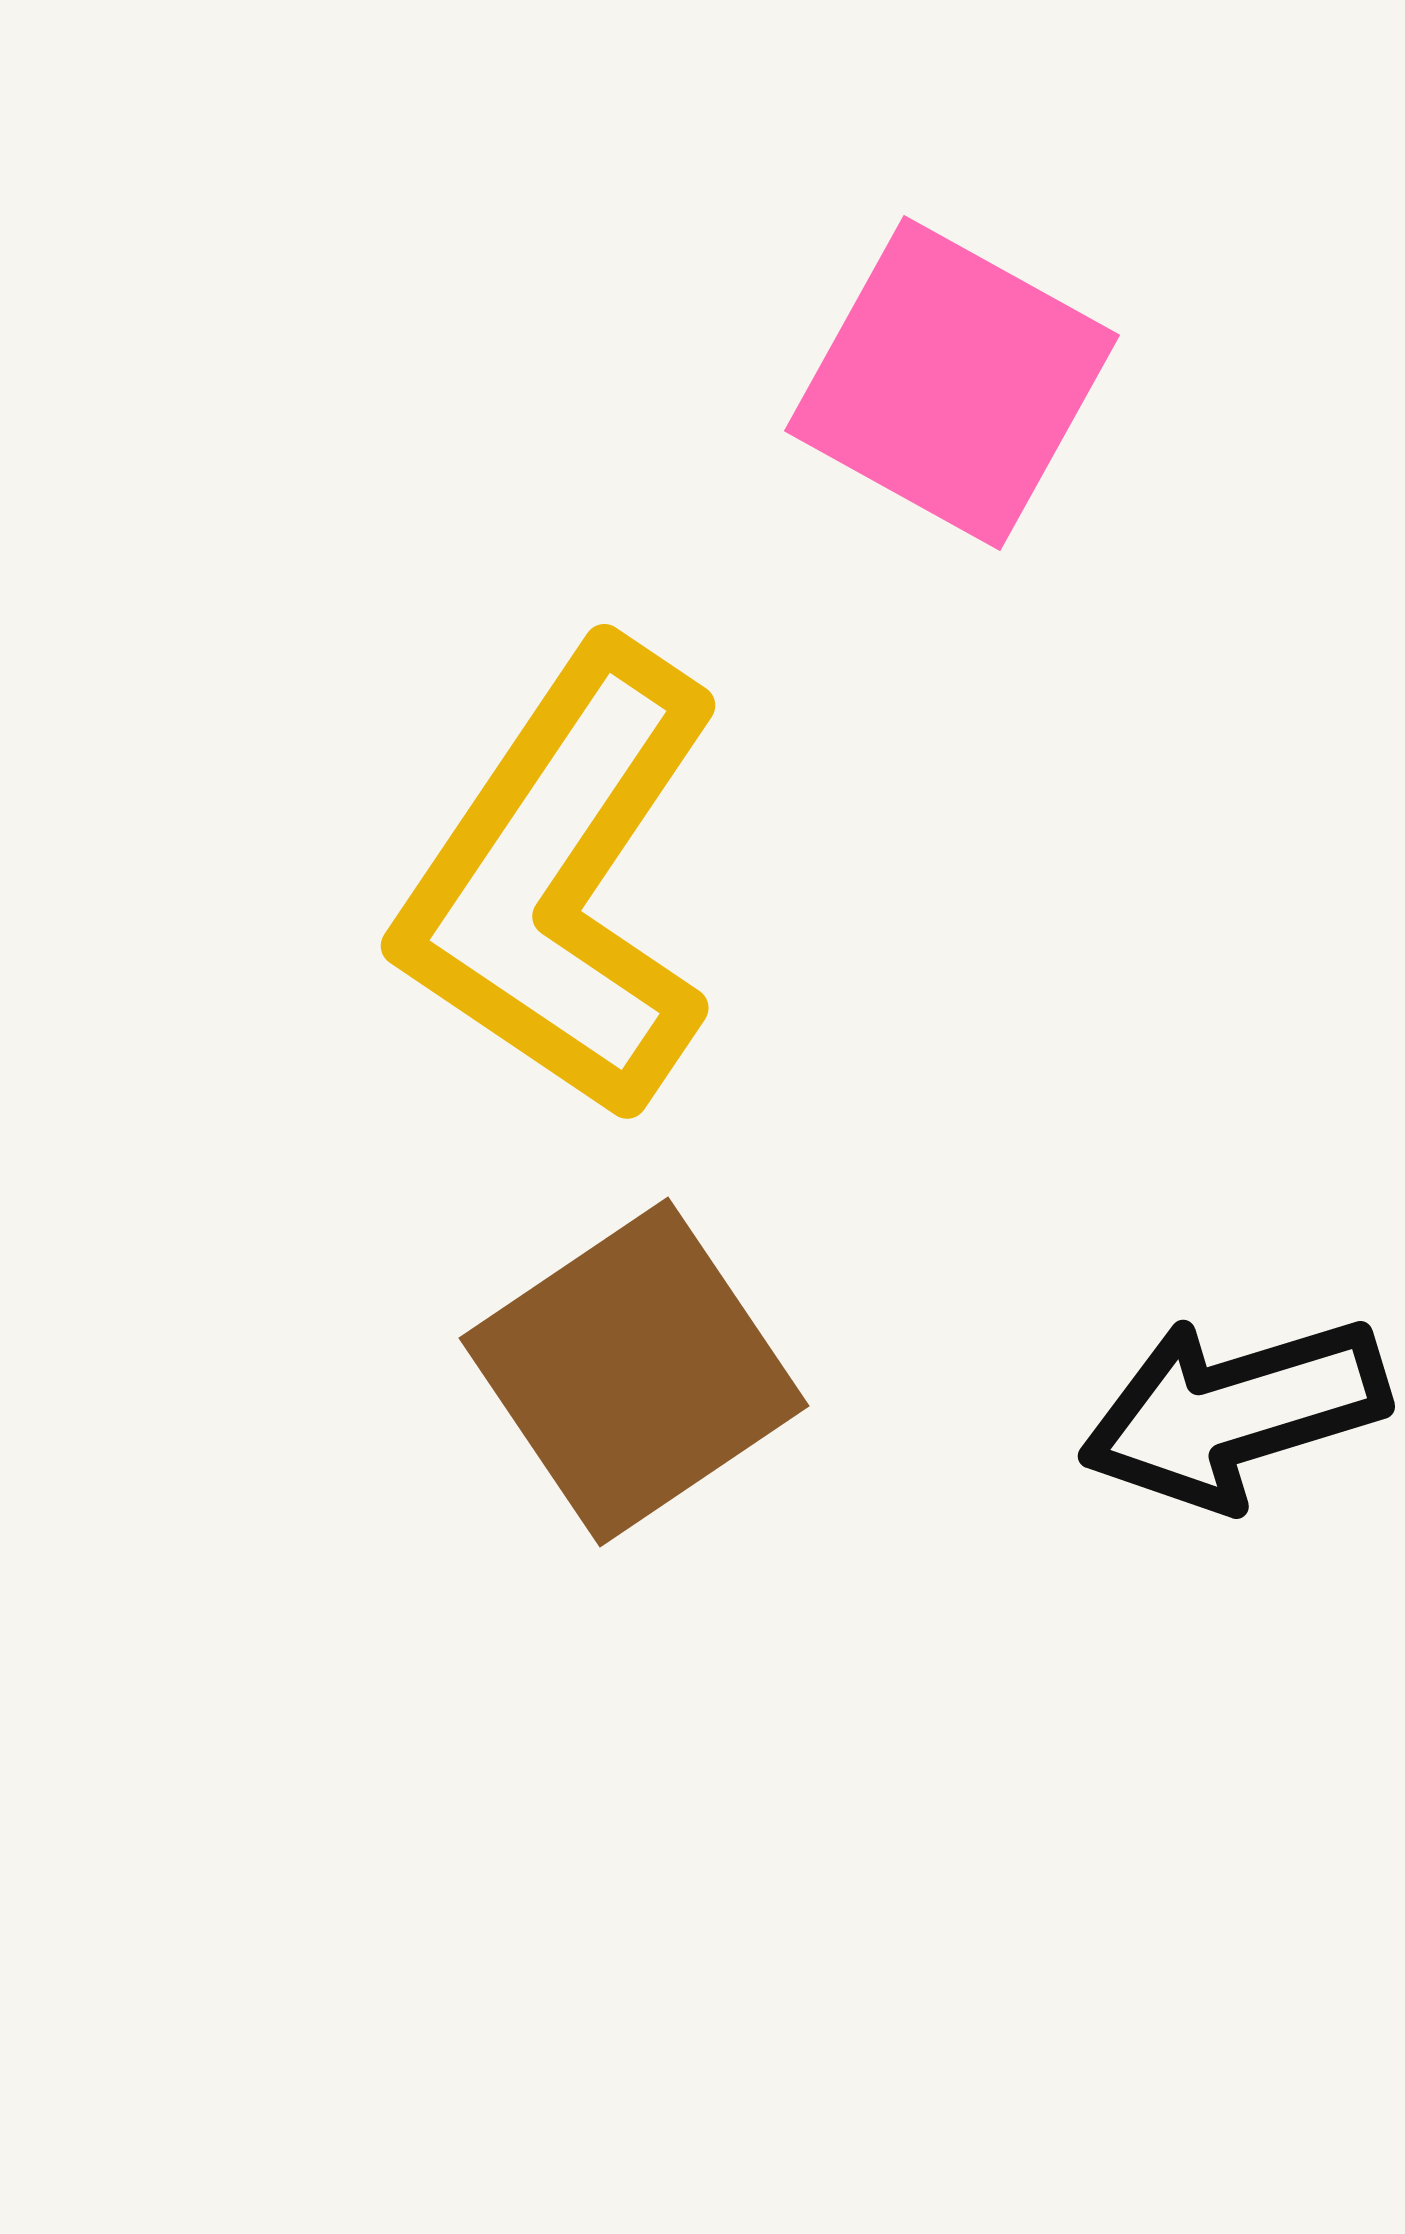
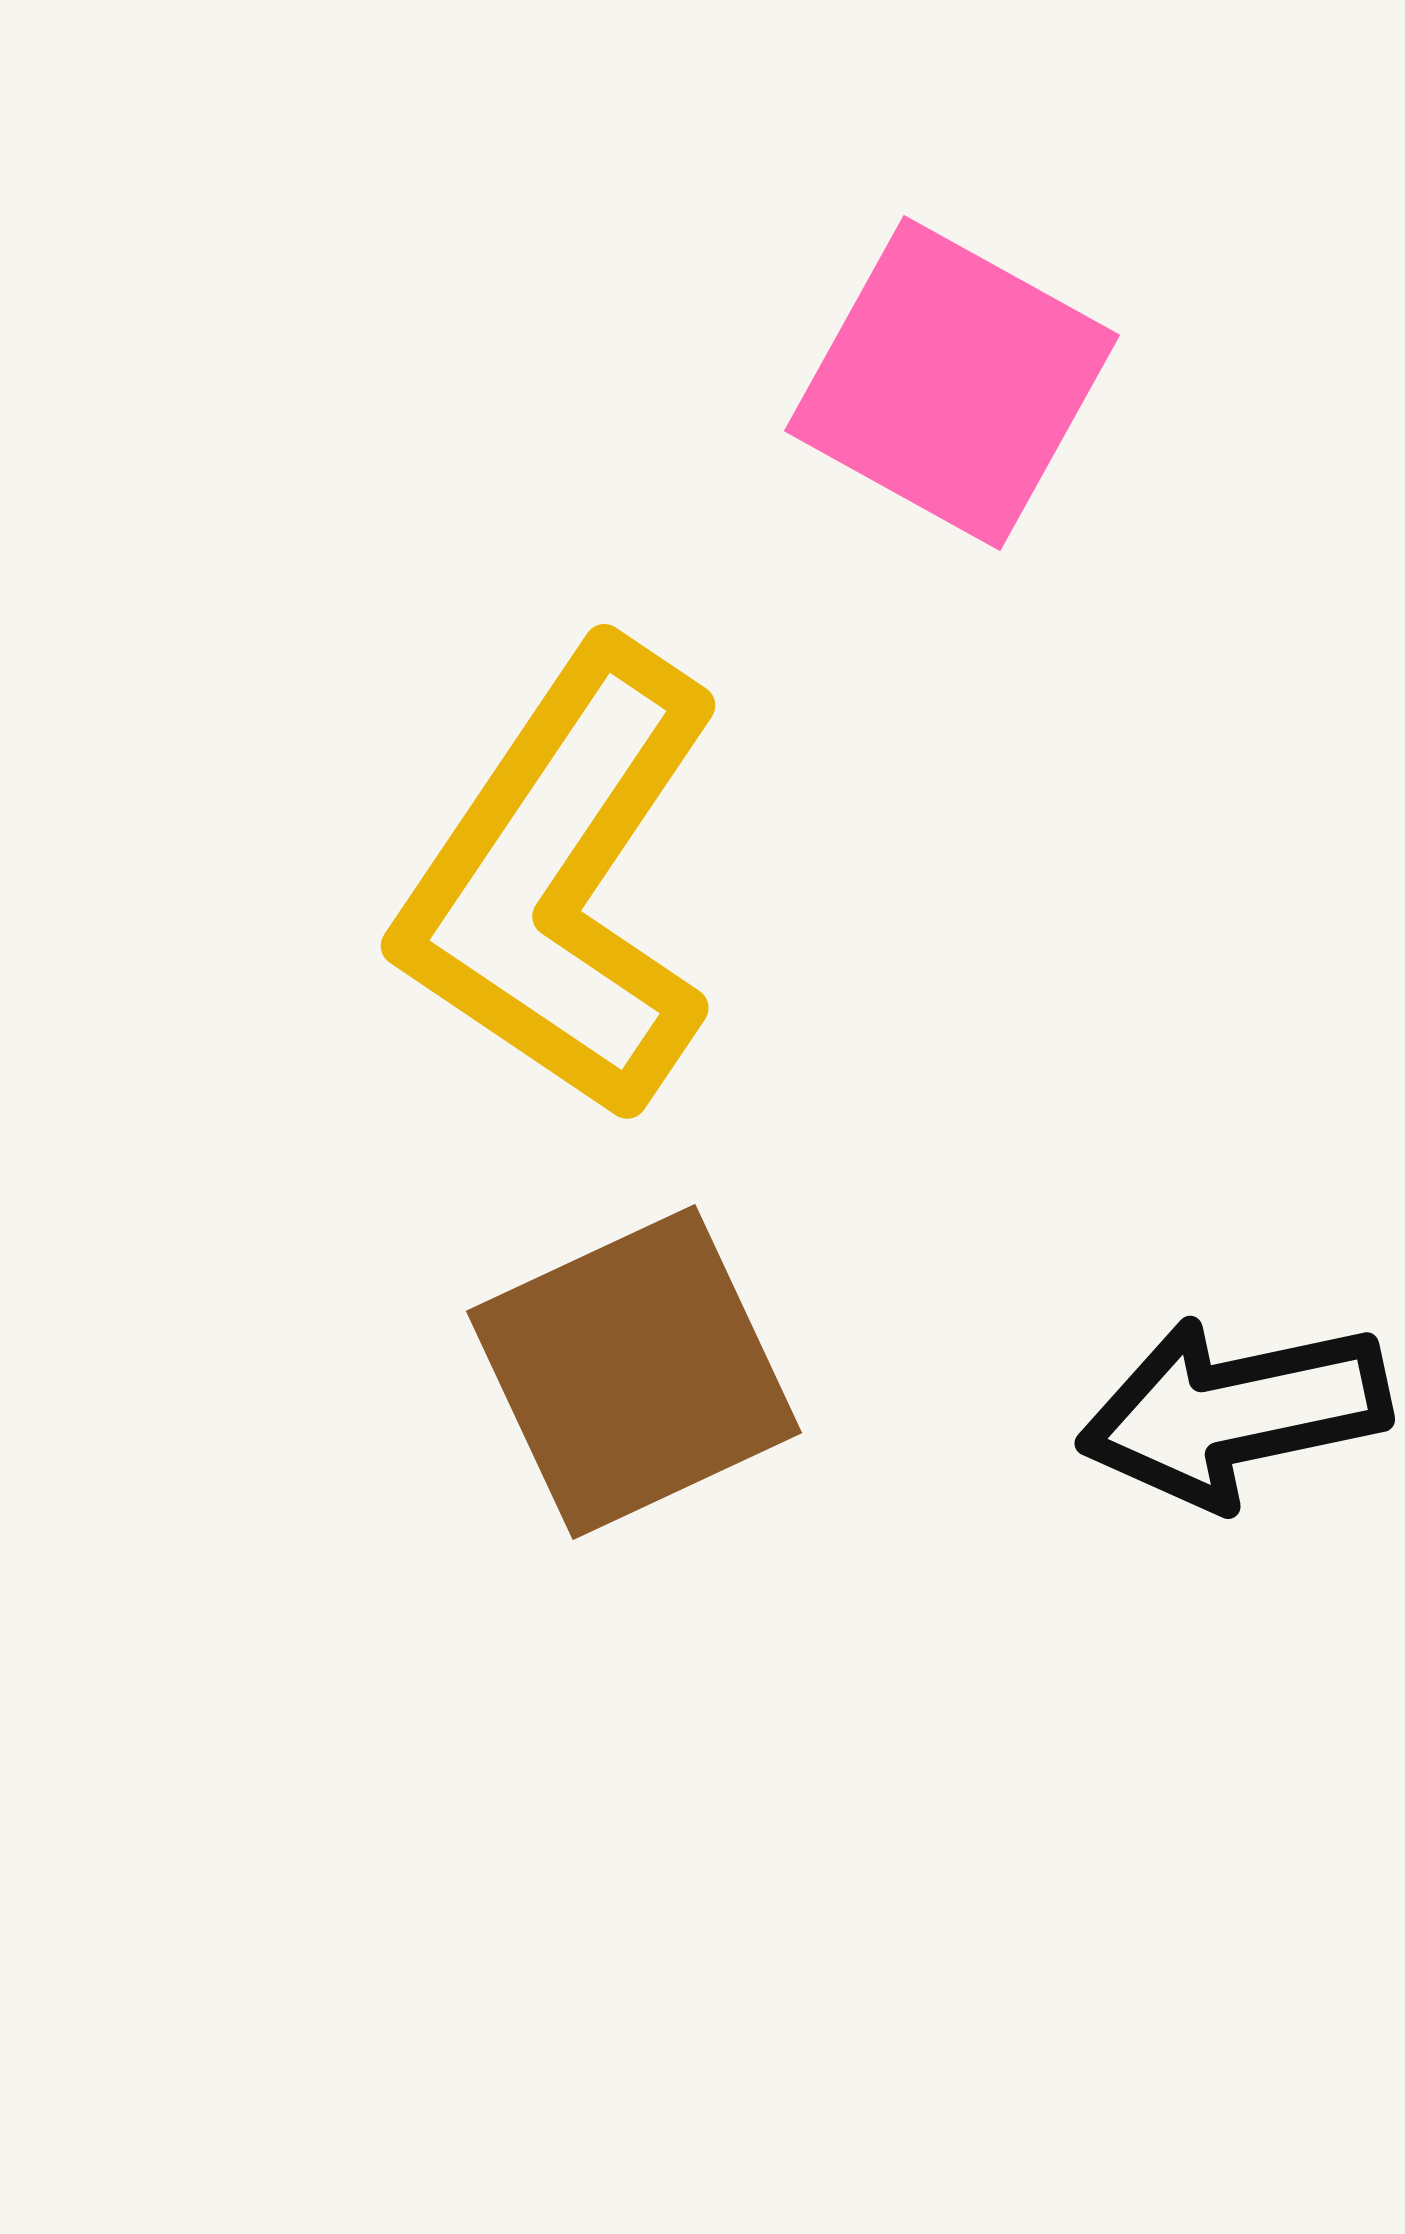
brown square: rotated 9 degrees clockwise
black arrow: rotated 5 degrees clockwise
